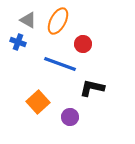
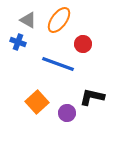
orange ellipse: moved 1 px right, 1 px up; rotated 8 degrees clockwise
blue line: moved 2 px left
black L-shape: moved 9 px down
orange square: moved 1 px left
purple circle: moved 3 px left, 4 px up
